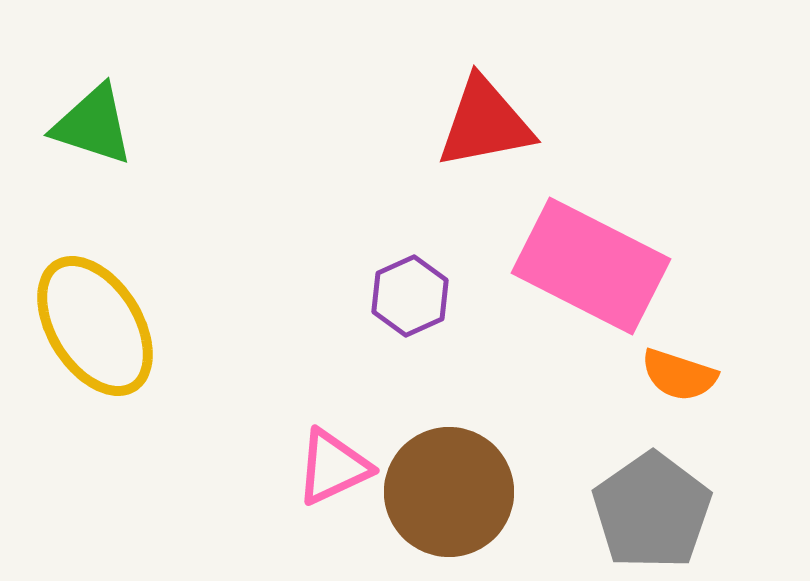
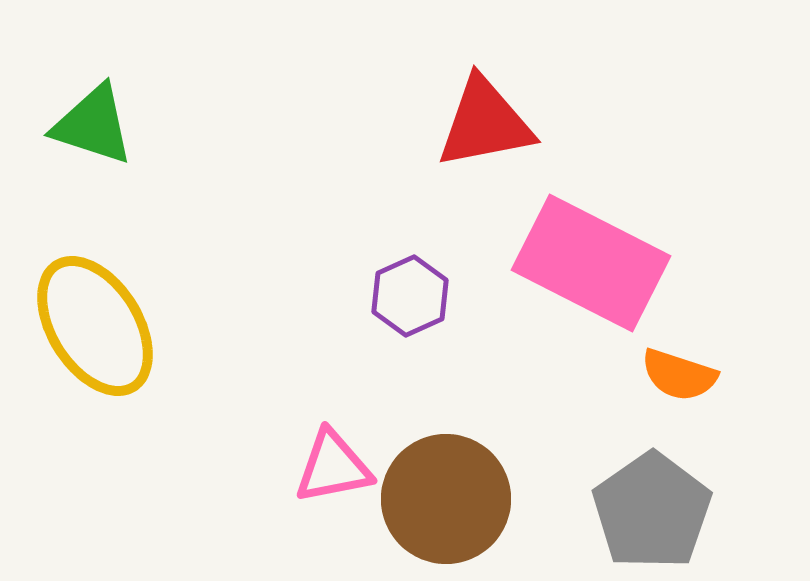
pink rectangle: moved 3 px up
pink triangle: rotated 14 degrees clockwise
brown circle: moved 3 px left, 7 px down
